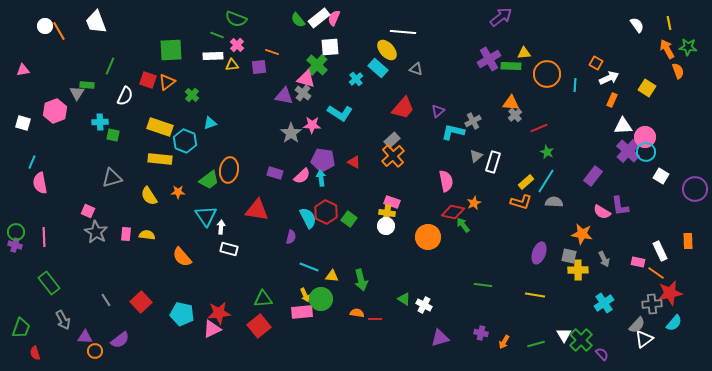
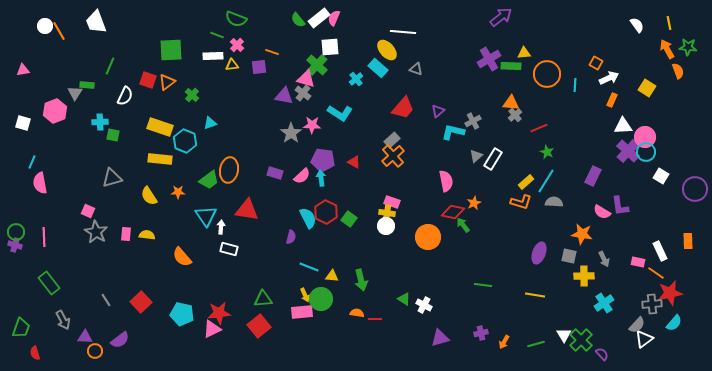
gray triangle at (77, 93): moved 2 px left
white rectangle at (493, 162): moved 3 px up; rotated 15 degrees clockwise
purple rectangle at (593, 176): rotated 12 degrees counterclockwise
red triangle at (257, 210): moved 10 px left
yellow cross at (578, 270): moved 6 px right, 6 px down
purple cross at (481, 333): rotated 24 degrees counterclockwise
